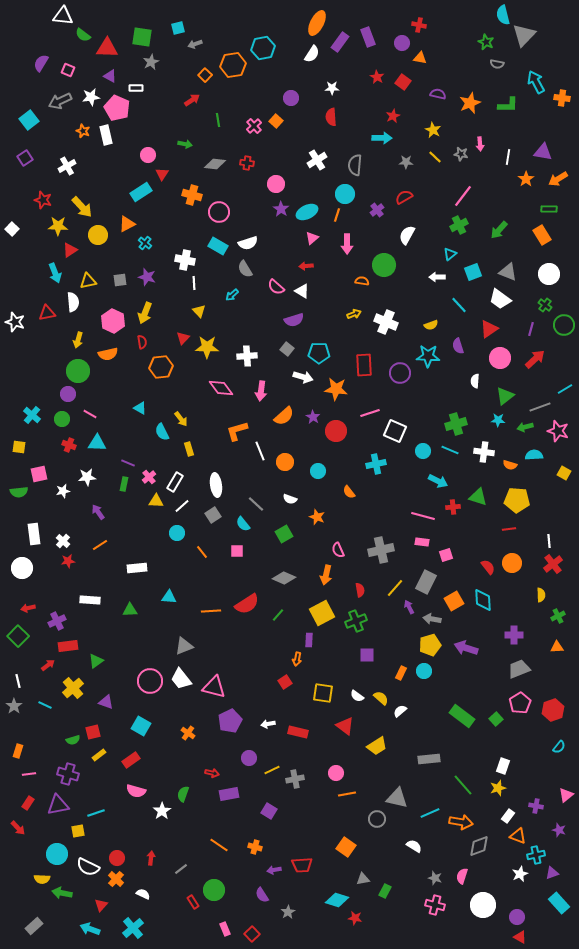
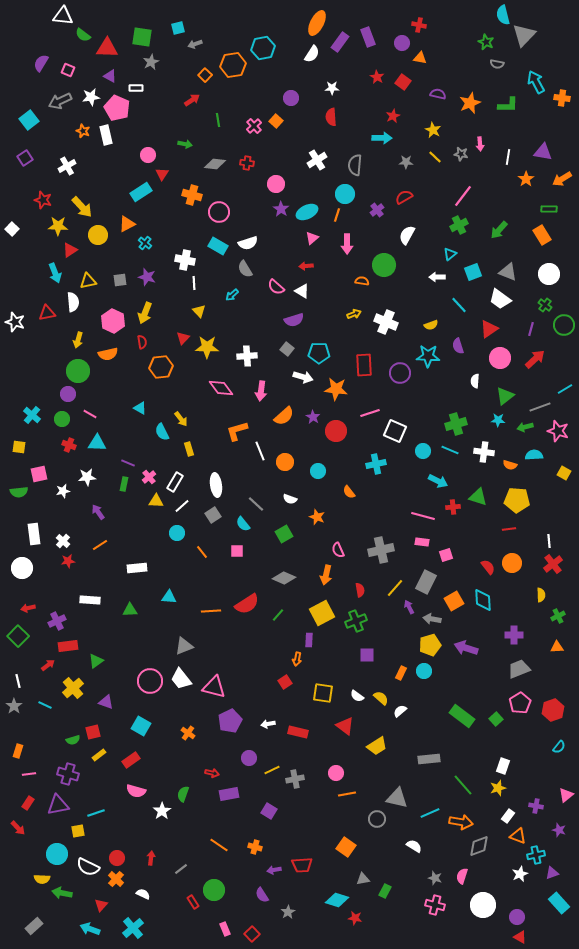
orange arrow at (558, 179): moved 4 px right
